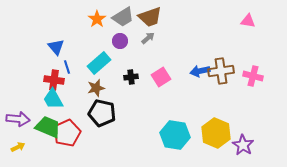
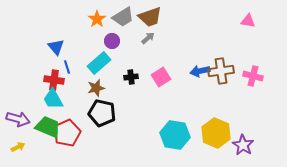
purple circle: moved 8 px left
purple arrow: rotated 10 degrees clockwise
